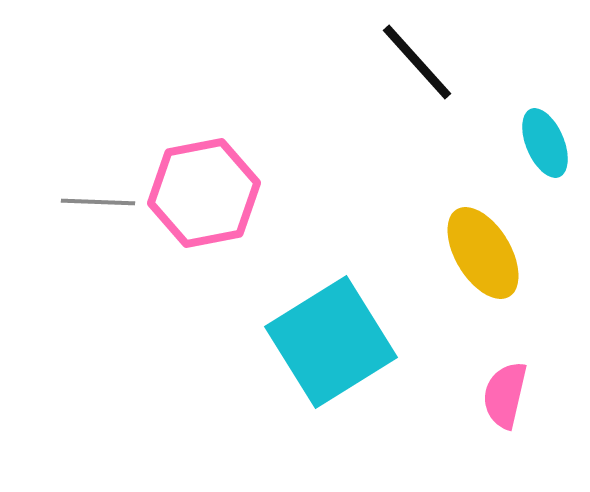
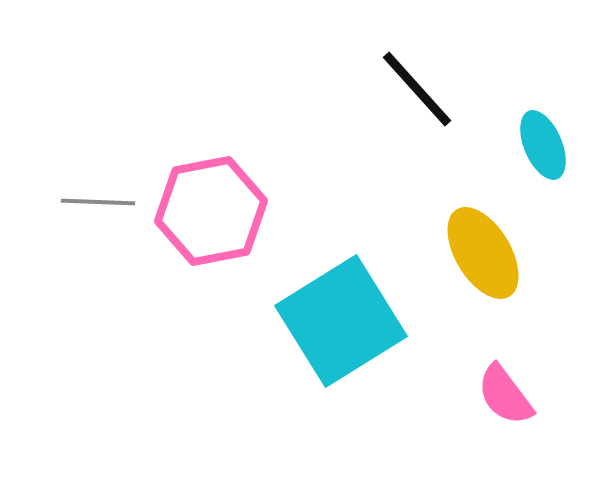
black line: moved 27 px down
cyan ellipse: moved 2 px left, 2 px down
pink hexagon: moved 7 px right, 18 px down
cyan square: moved 10 px right, 21 px up
pink semicircle: rotated 50 degrees counterclockwise
